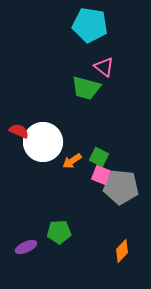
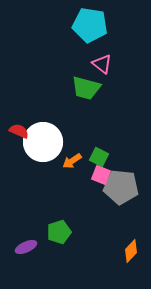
pink triangle: moved 2 px left, 3 px up
green pentagon: rotated 15 degrees counterclockwise
orange diamond: moved 9 px right
